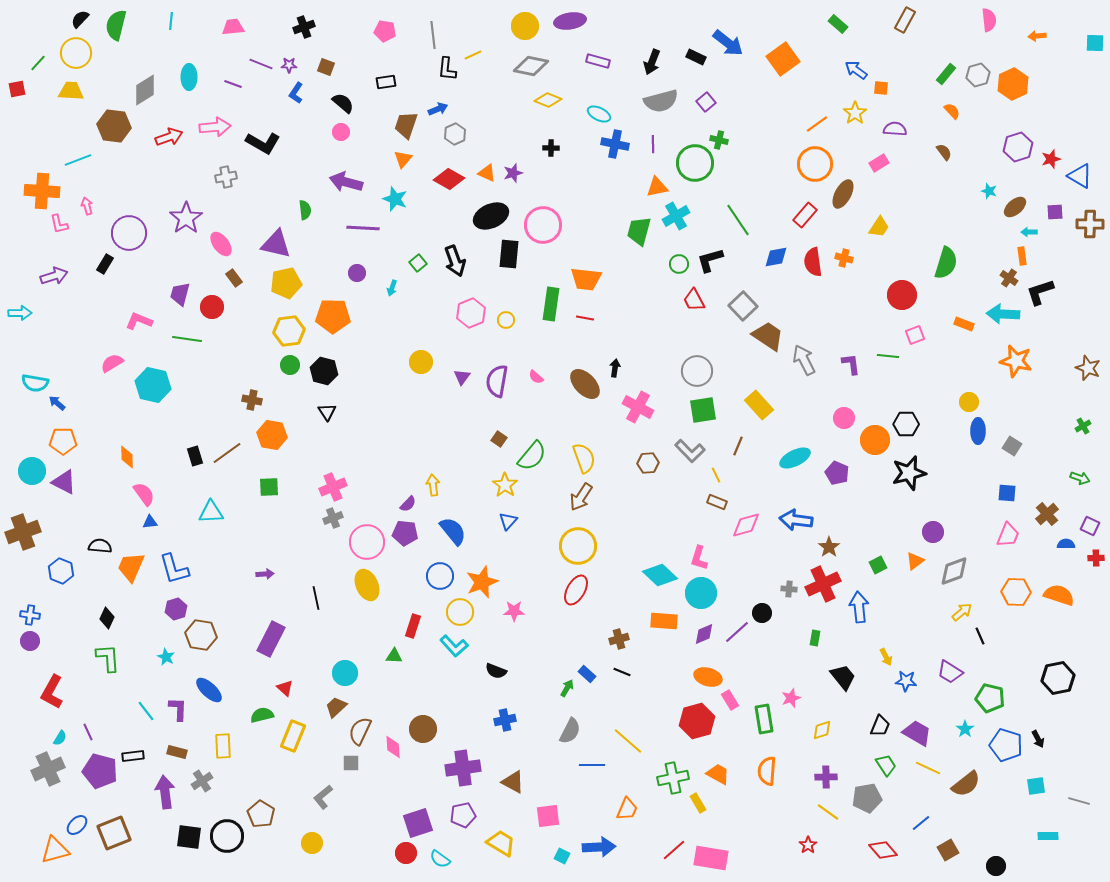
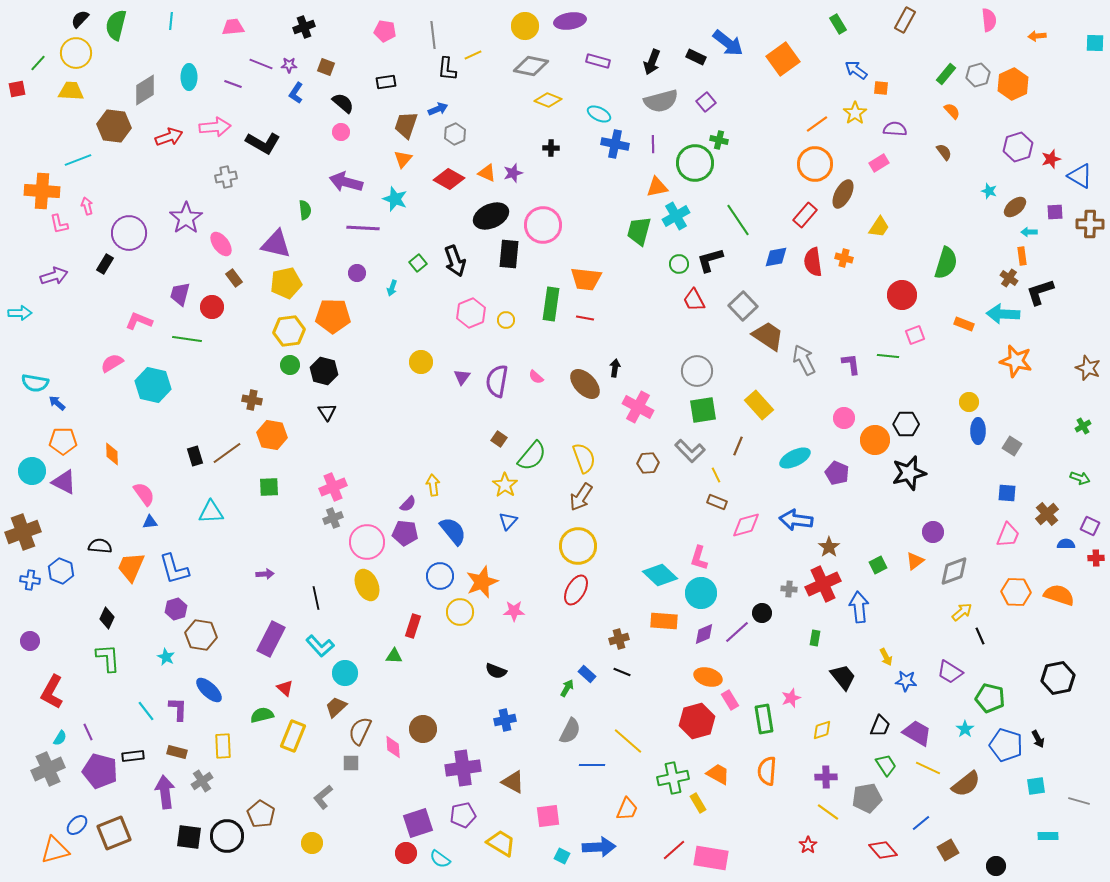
green rectangle at (838, 24): rotated 18 degrees clockwise
orange diamond at (127, 457): moved 15 px left, 3 px up
blue cross at (30, 615): moved 35 px up
cyan L-shape at (454, 646): moved 134 px left
